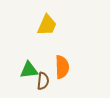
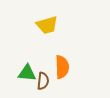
yellow trapezoid: rotated 50 degrees clockwise
green triangle: moved 2 px left, 3 px down; rotated 12 degrees clockwise
